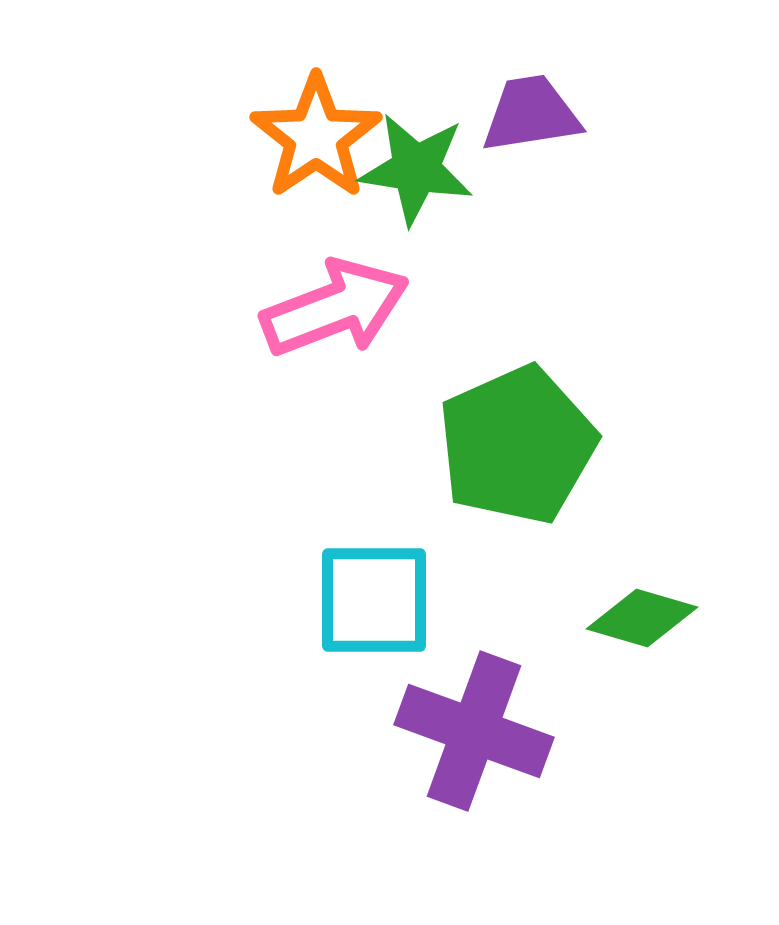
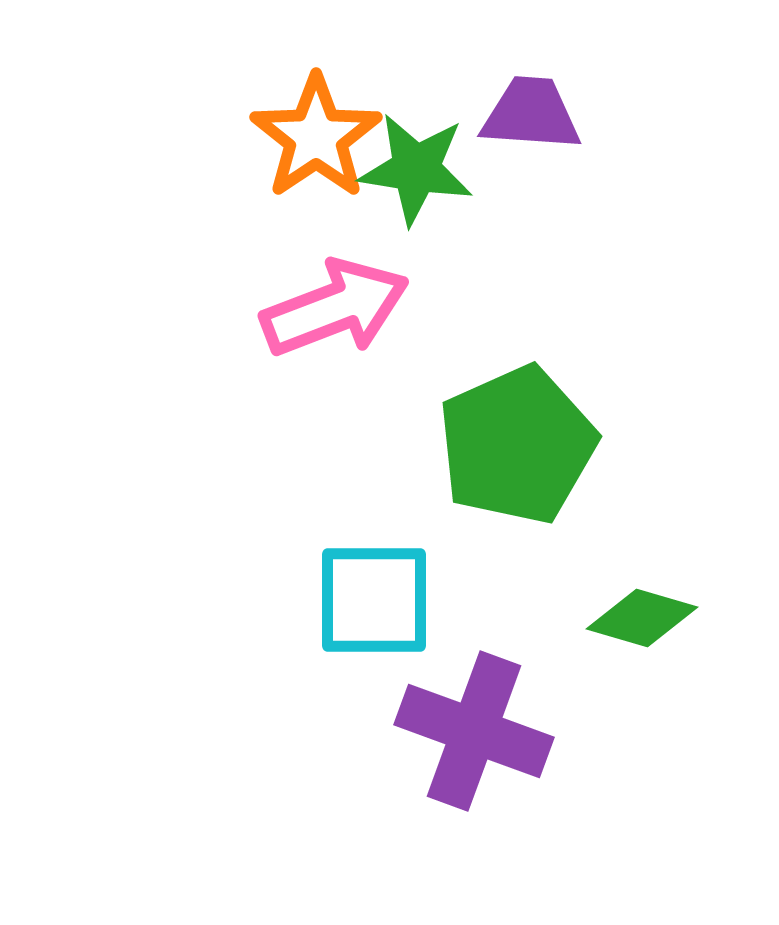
purple trapezoid: rotated 13 degrees clockwise
